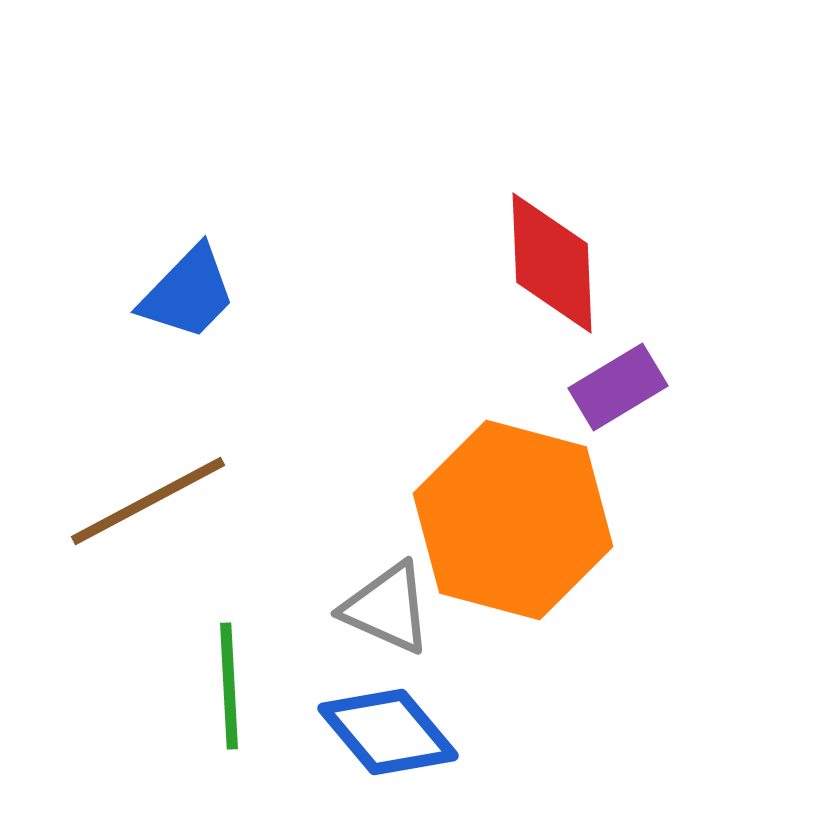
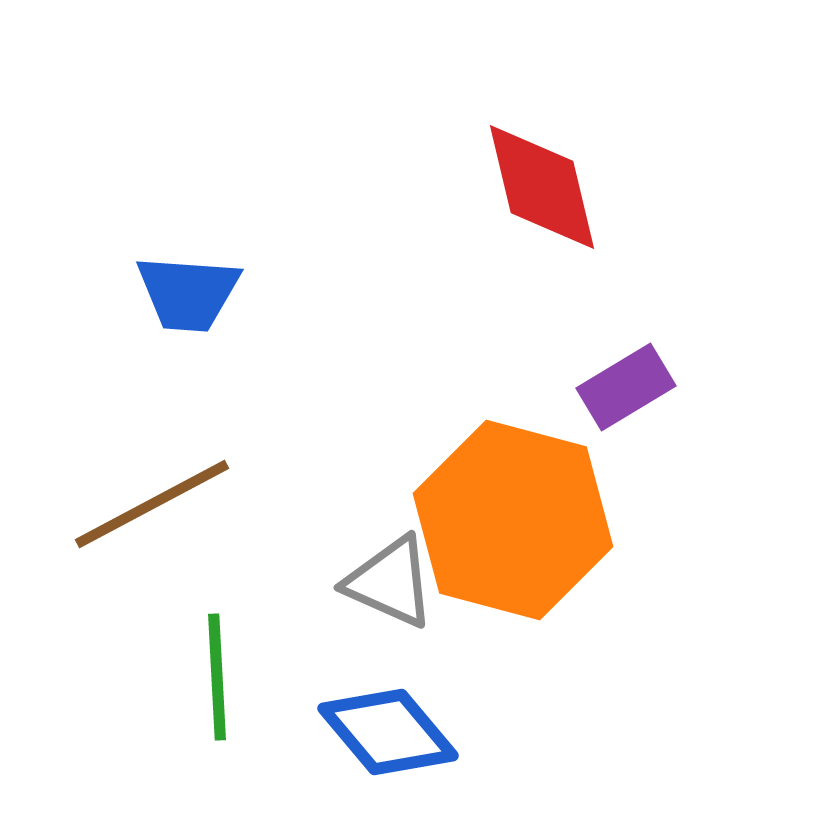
red diamond: moved 10 px left, 76 px up; rotated 11 degrees counterclockwise
blue trapezoid: rotated 50 degrees clockwise
purple rectangle: moved 8 px right
brown line: moved 4 px right, 3 px down
gray triangle: moved 3 px right, 26 px up
green line: moved 12 px left, 9 px up
